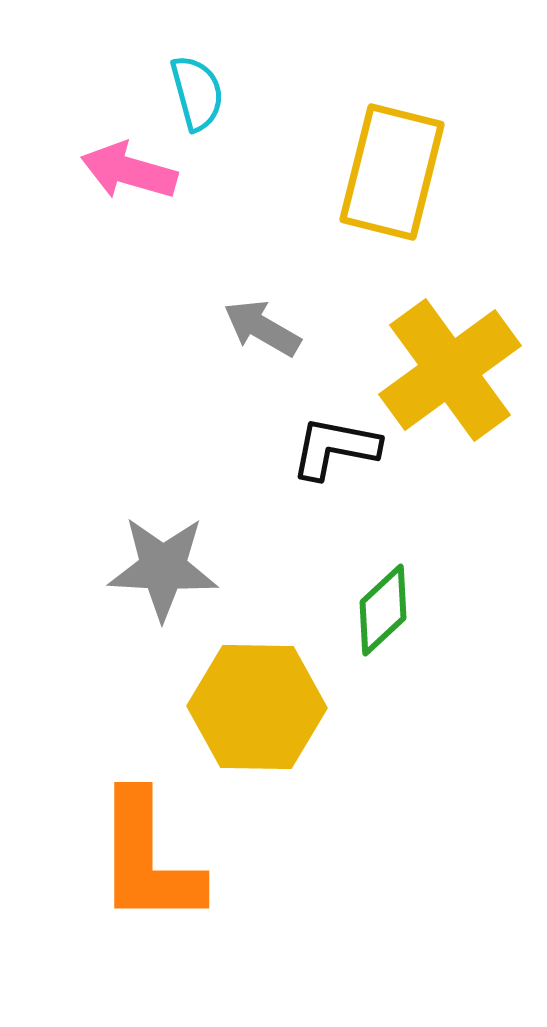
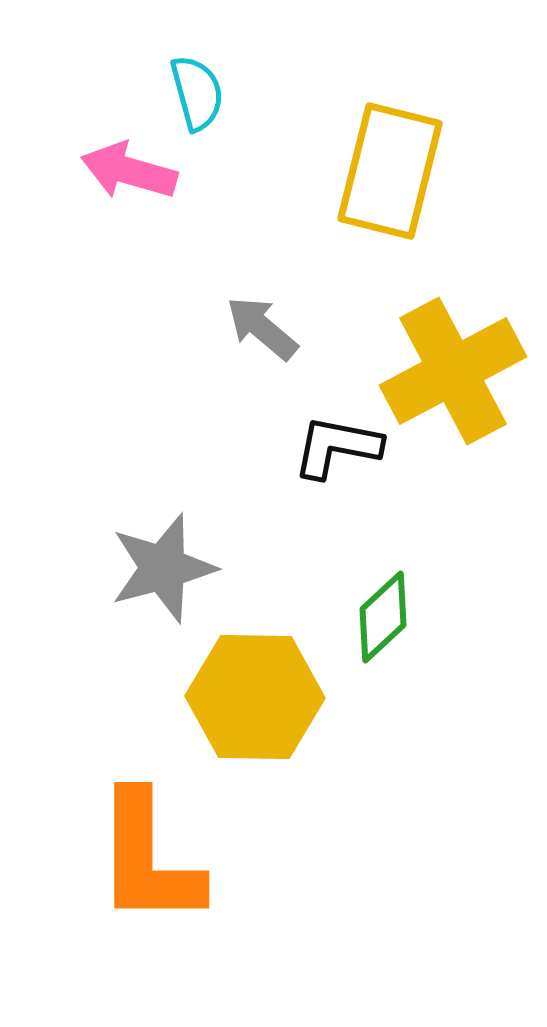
yellow rectangle: moved 2 px left, 1 px up
gray arrow: rotated 10 degrees clockwise
yellow cross: moved 3 px right, 1 px down; rotated 8 degrees clockwise
black L-shape: moved 2 px right, 1 px up
gray star: rotated 18 degrees counterclockwise
green diamond: moved 7 px down
yellow hexagon: moved 2 px left, 10 px up
